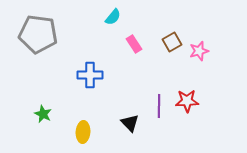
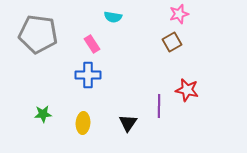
cyan semicircle: rotated 60 degrees clockwise
pink rectangle: moved 42 px left
pink star: moved 20 px left, 37 px up
blue cross: moved 2 px left
red star: moved 11 px up; rotated 15 degrees clockwise
green star: rotated 30 degrees counterclockwise
black triangle: moved 2 px left; rotated 18 degrees clockwise
yellow ellipse: moved 9 px up
